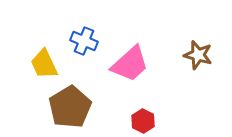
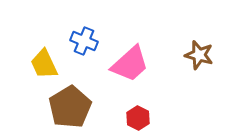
brown star: moved 1 px right
red hexagon: moved 5 px left, 3 px up
